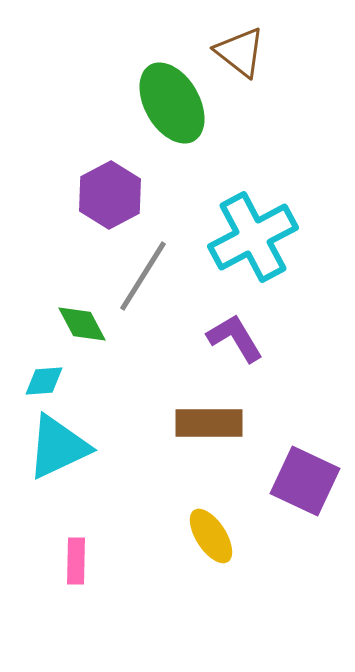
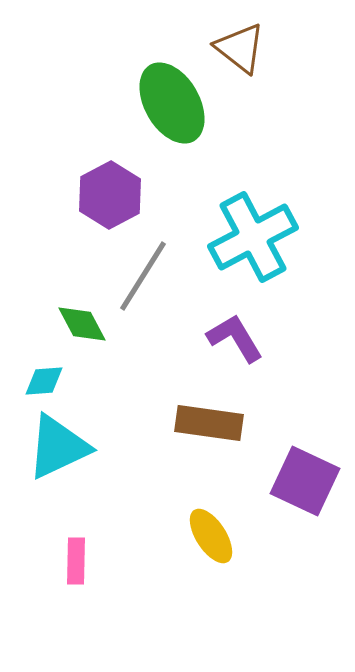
brown triangle: moved 4 px up
brown rectangle: rotated 8 degrees clockwise
